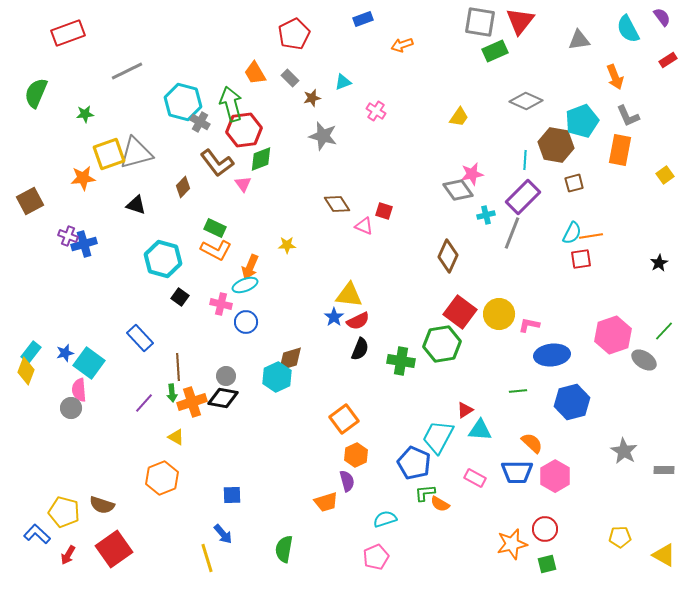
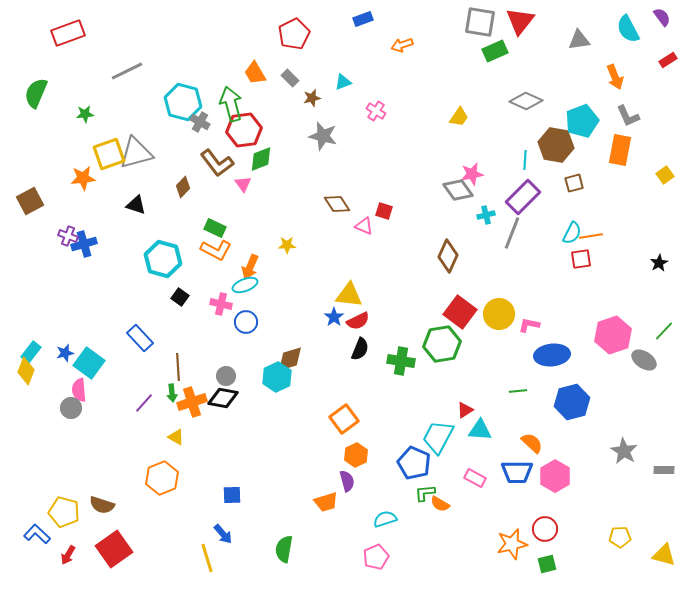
yellow triangle at (664, 555): rotated 15 degrees counterclockwise
